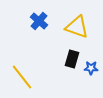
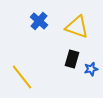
blue star: moved 1 px down; rotated 16 degrees counterclockwise
